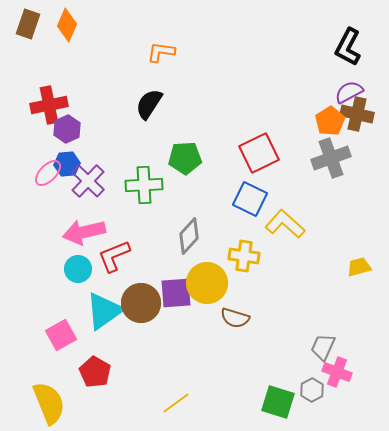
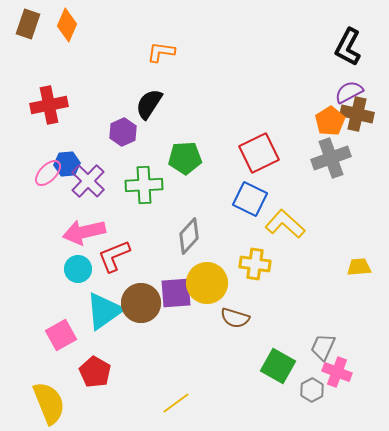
purple hexagon: moved 56 px right, 3 px down
yellow cross: moved 11 px right, 8 px down
yellow trapezoid: rotated 10 degrees clockwise
green square: moved 36 px up; rotated 12 degrees clockwise
